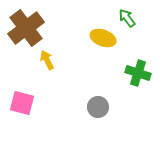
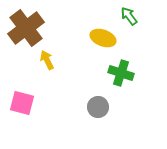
green arrow: moved 2 px right, 2 px up
green cross: moved 17 px left
